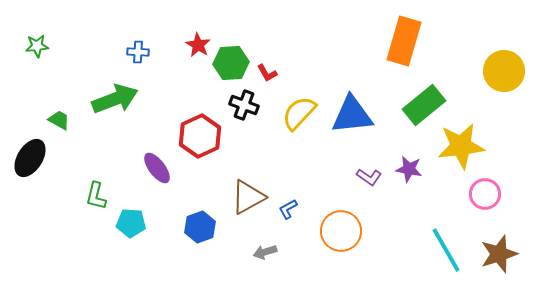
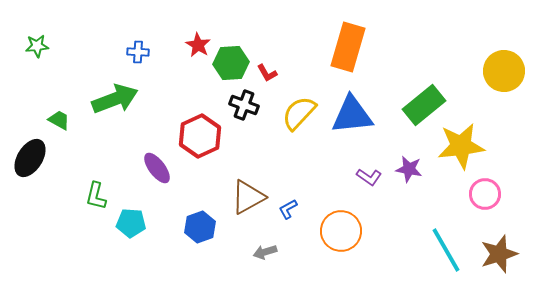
orange rectangle: moved 56 px left, 6 px down
